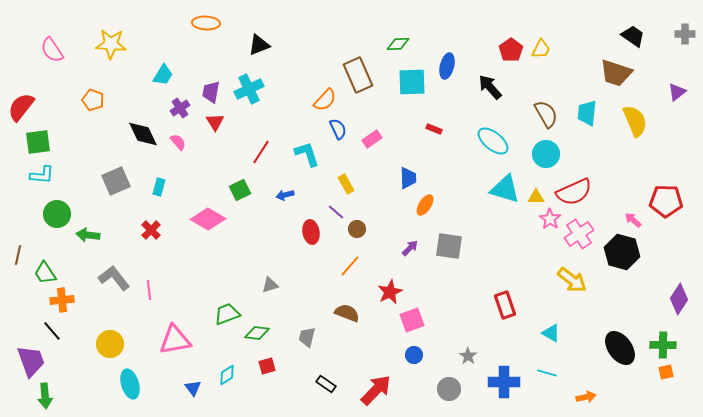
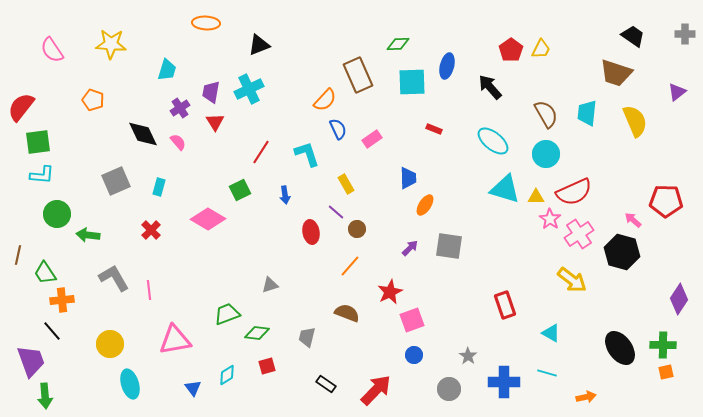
cyan trapezoid at (163, 75): moved 4 px right, 5 px up; rotated 15 degrees counterclockwise
blue arrow at (285, 195): rotated 84 degrees counterclockwise
gray L-shape at (114, 278): rotated 8 degrees clockwise
